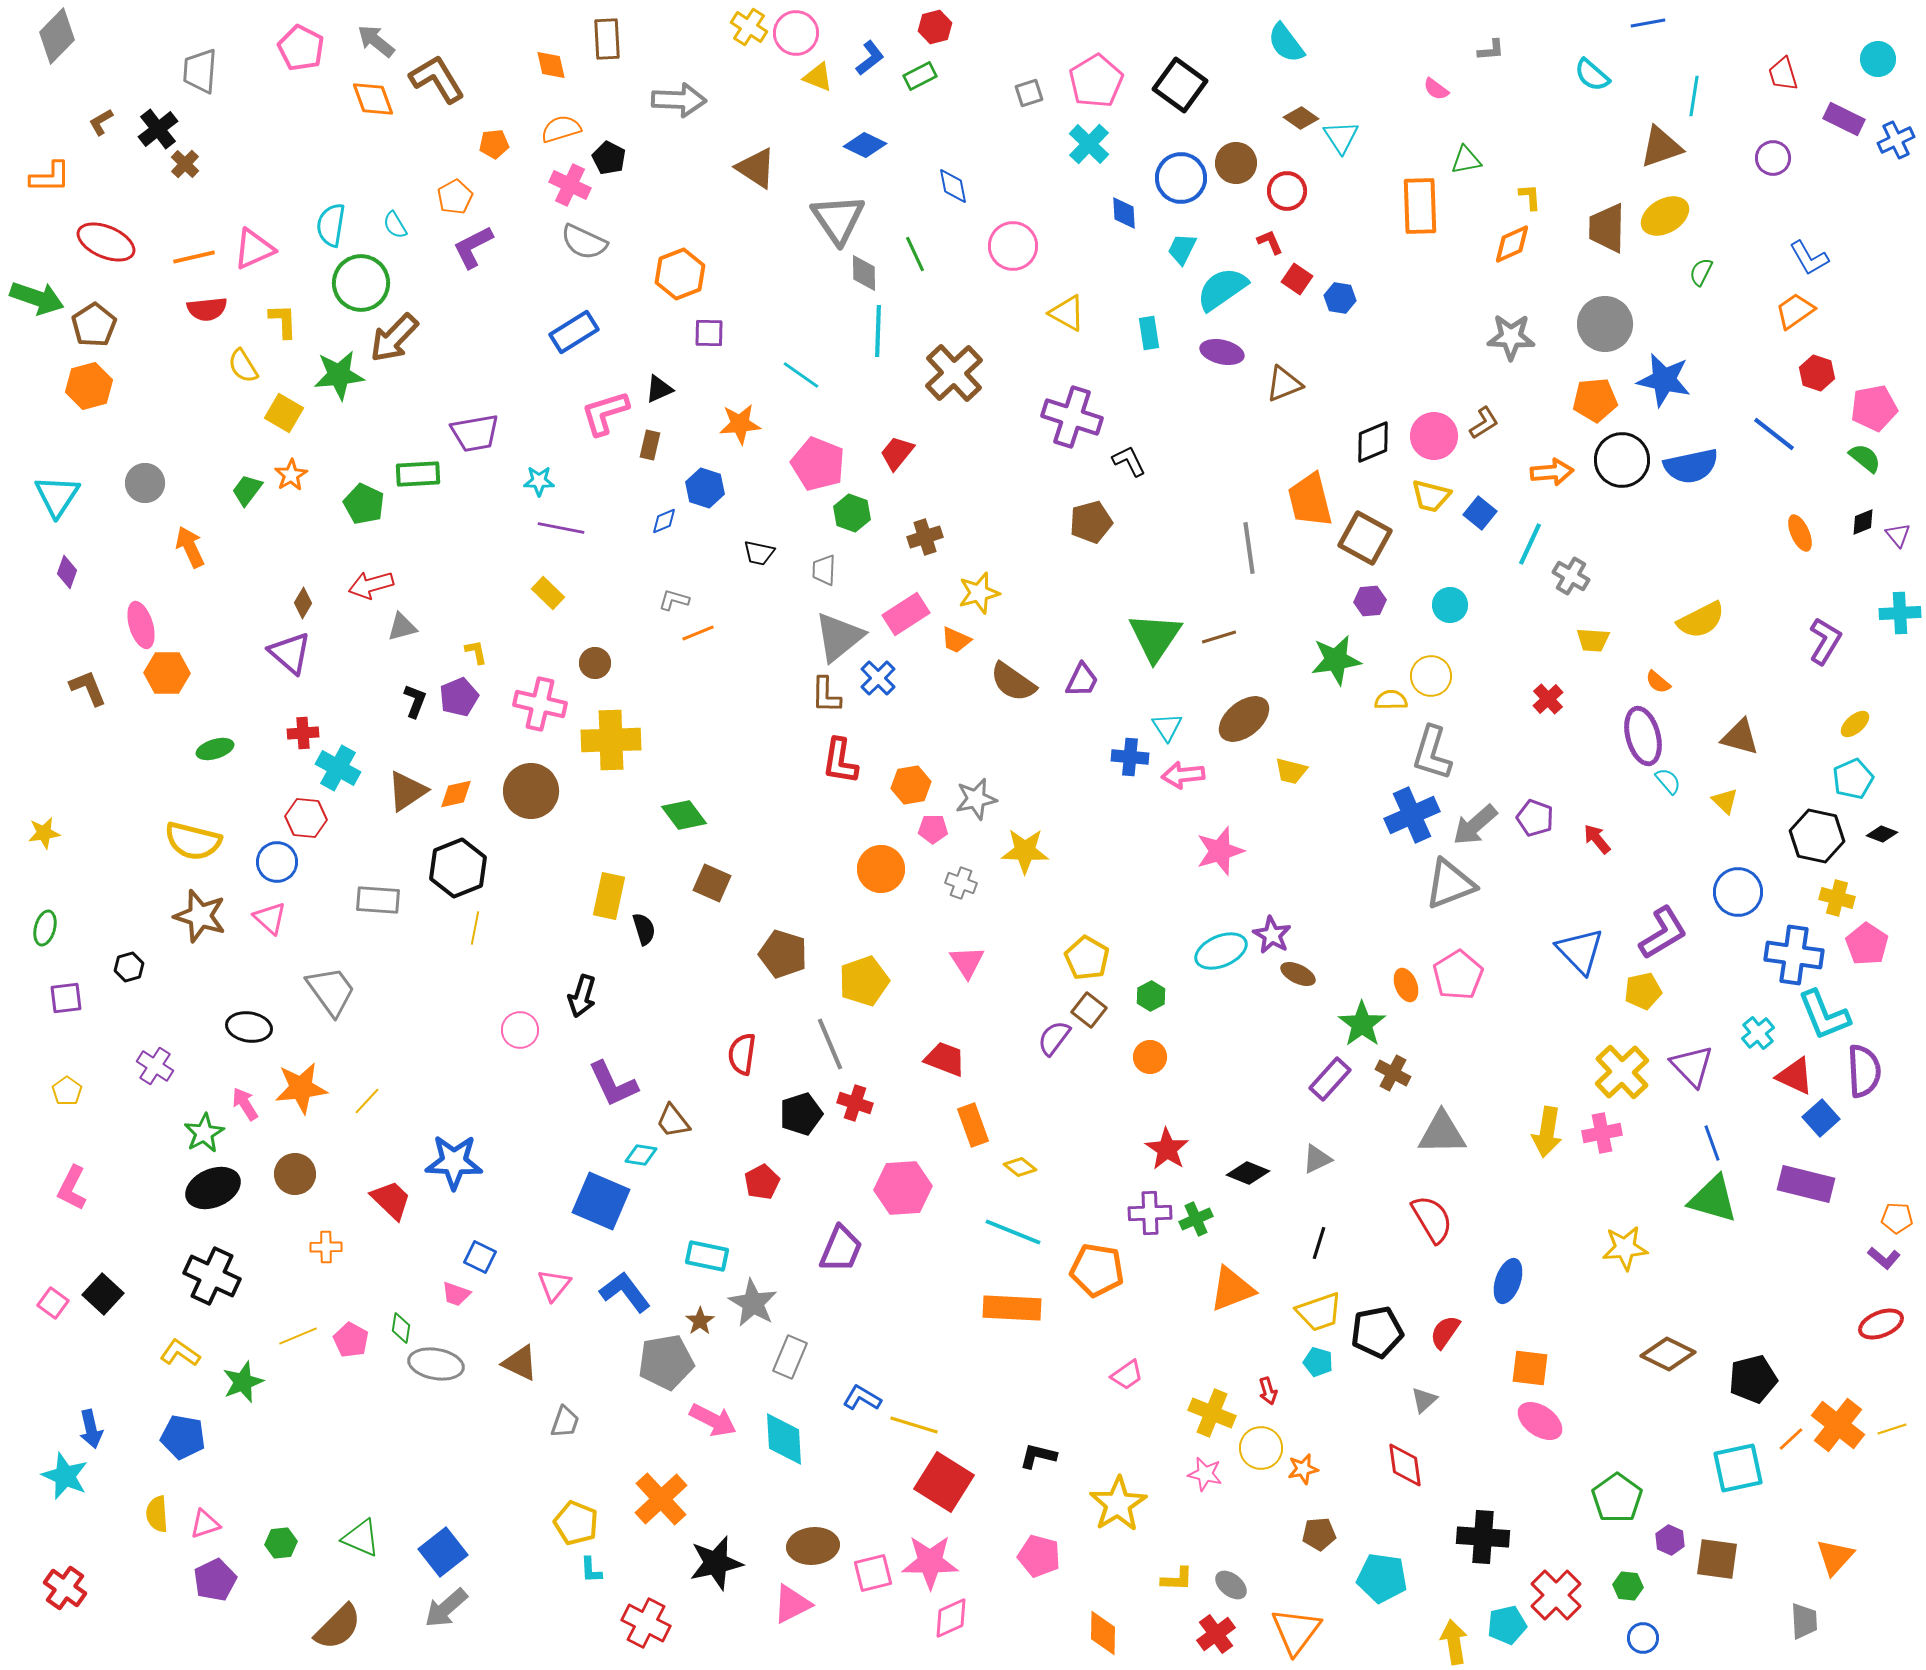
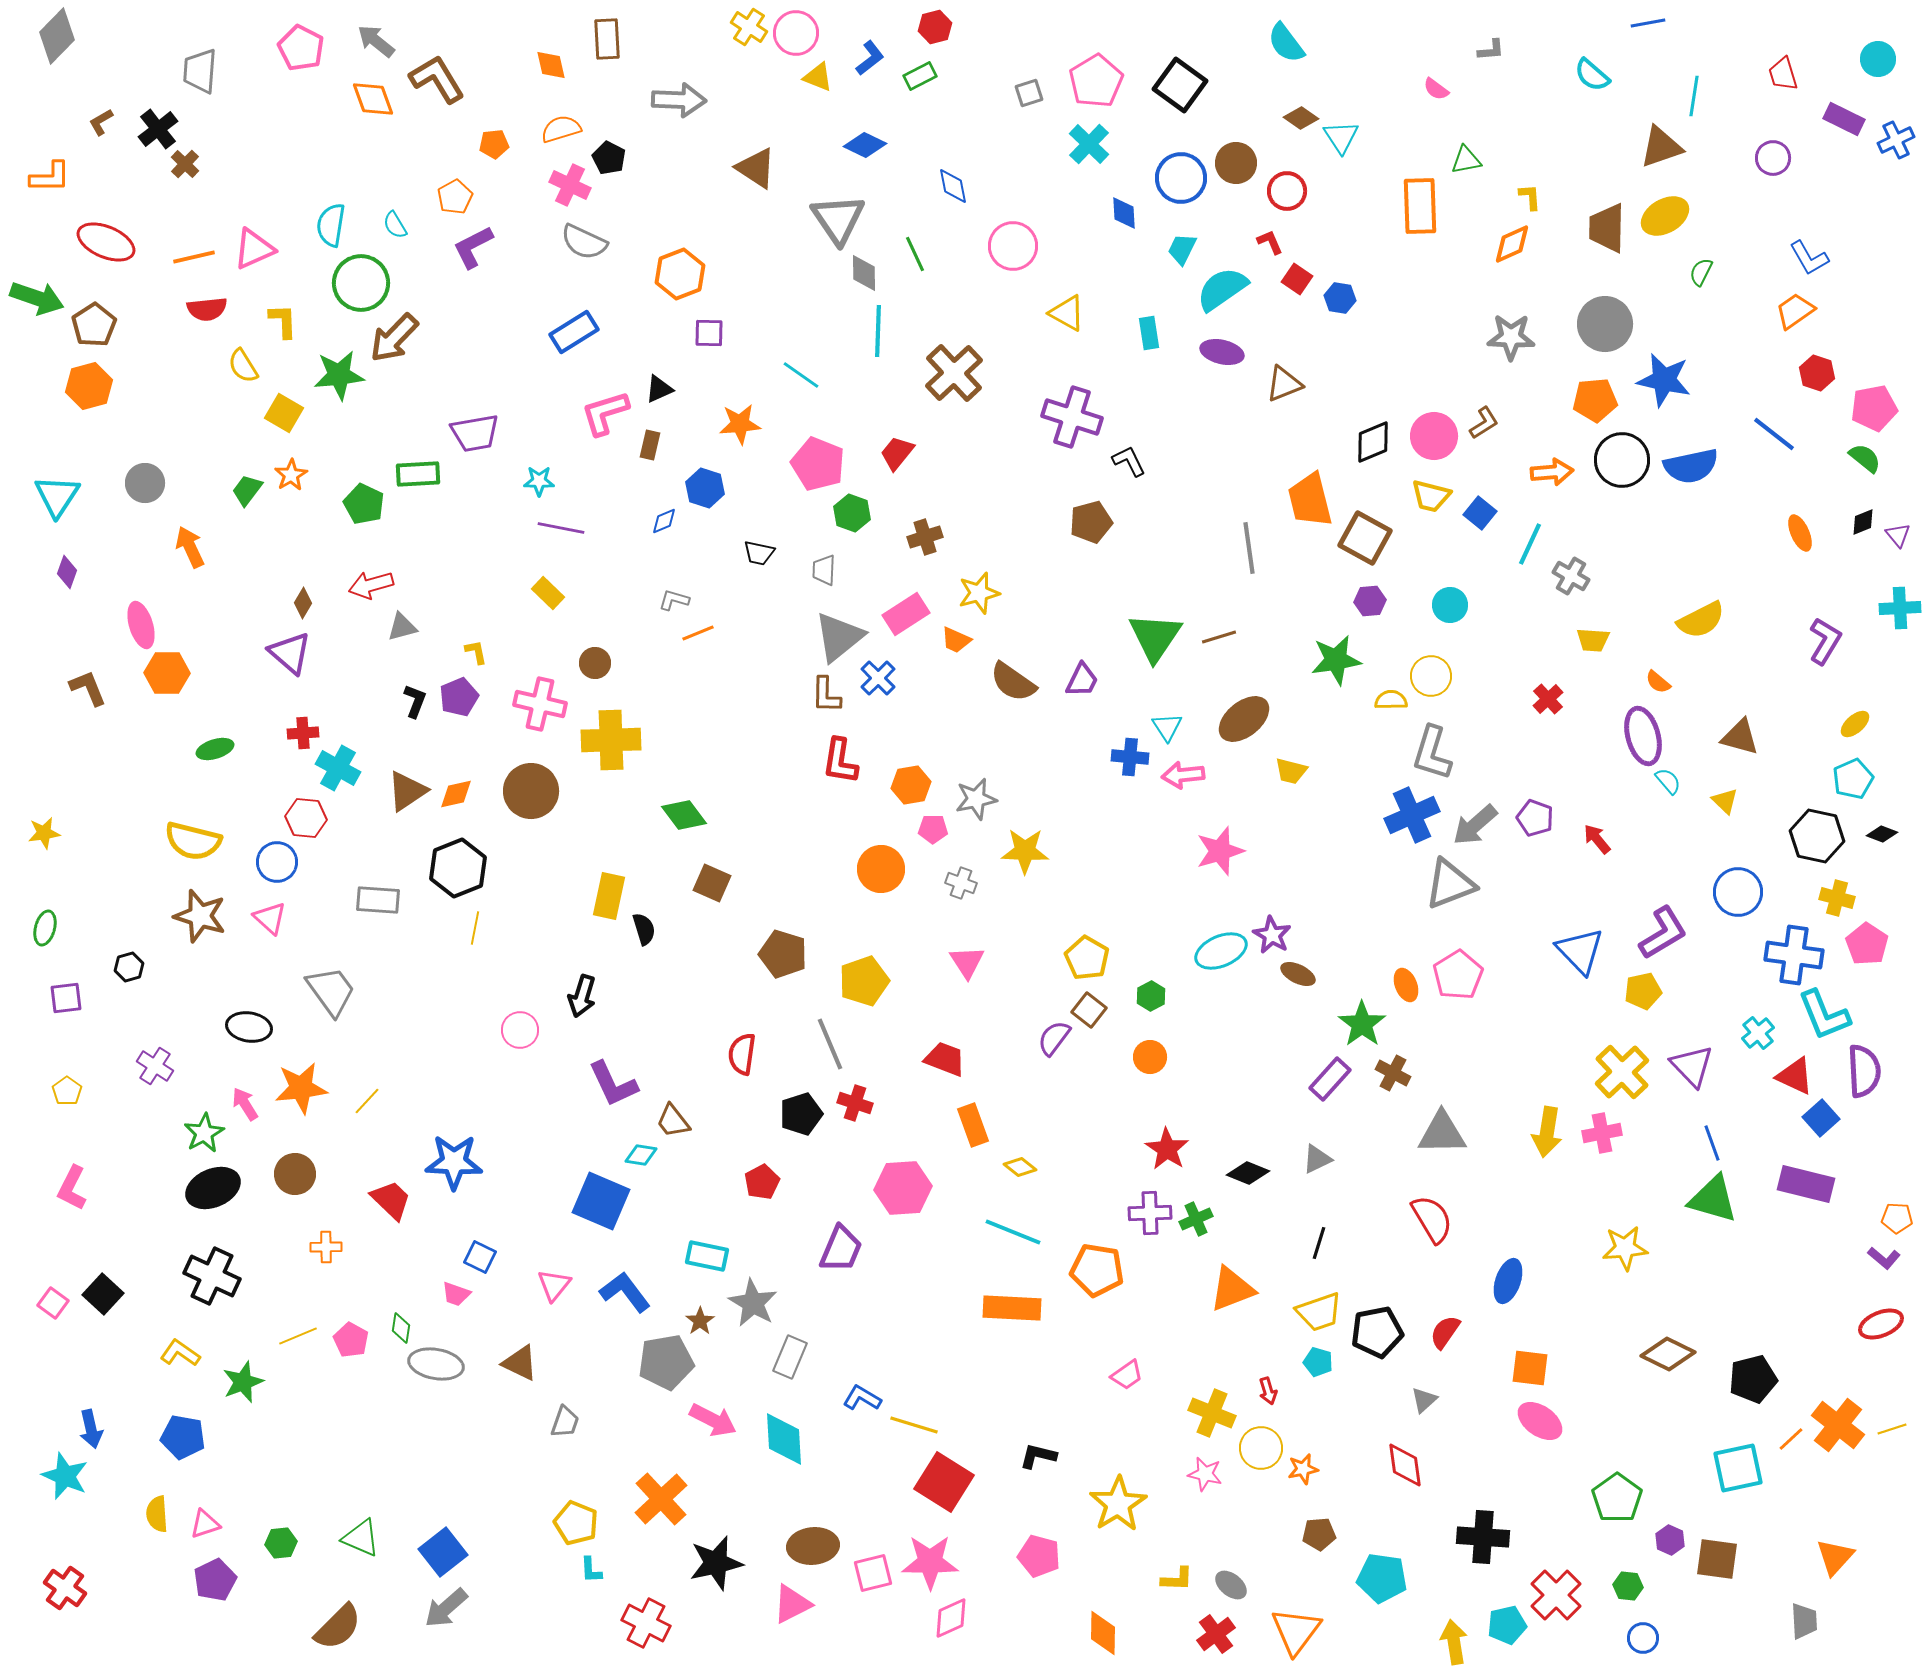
cyan cross at (1900, 613): moved 5 px up
